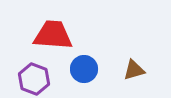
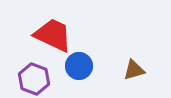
red trapezoid: rotated 21 degrees clockwise
blue circle: moved 5 px left, 3 px up
